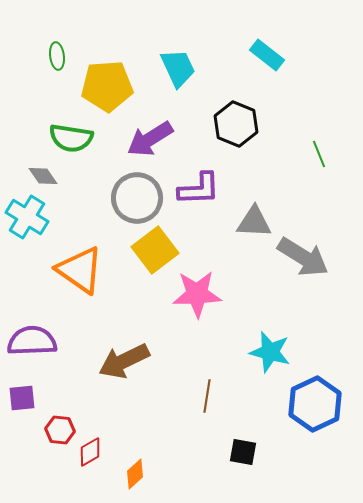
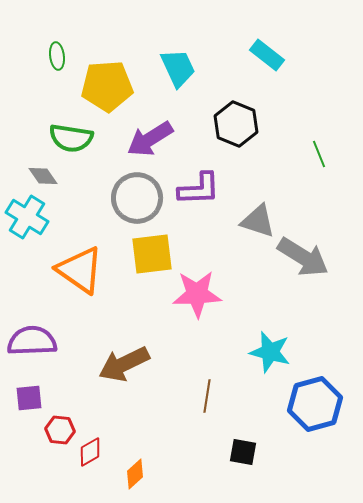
gray triangle: moved 4 px right, 1 px up; rotated 15 degrees clockwise
yellow square: moved 3 px left, 4 px down; rotated 30 degrees clockwise
brown arrow: moved 3 px down
purple square: moved 7 px right
blue hexagon: rotated 10 degrees clockwise
